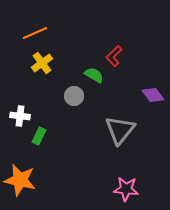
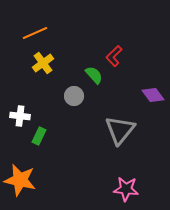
yellow cross: moved 1 px right
green semicircle: rotated 18 degrees clockwise
